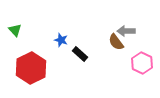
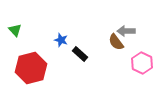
red hexagon: rotated 12 degrees clockwise
